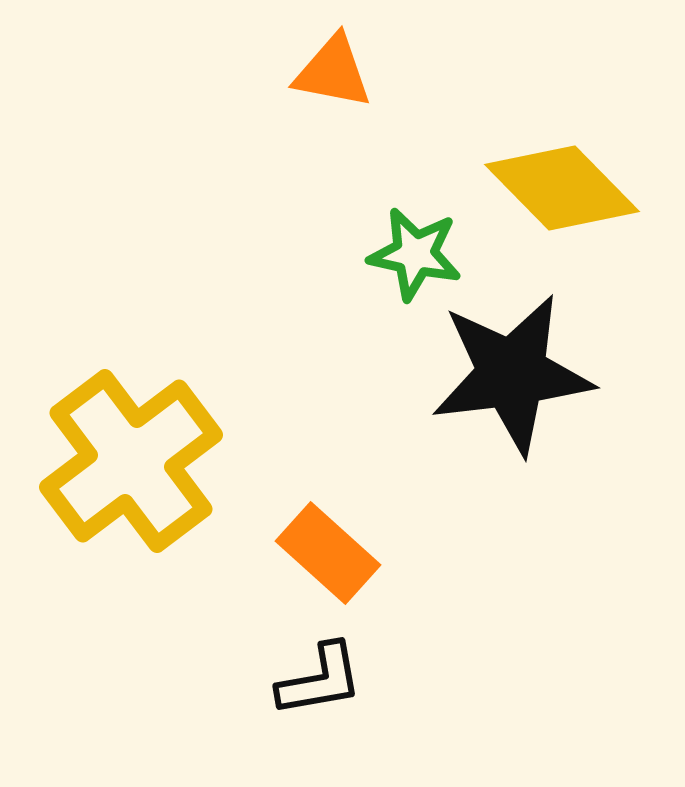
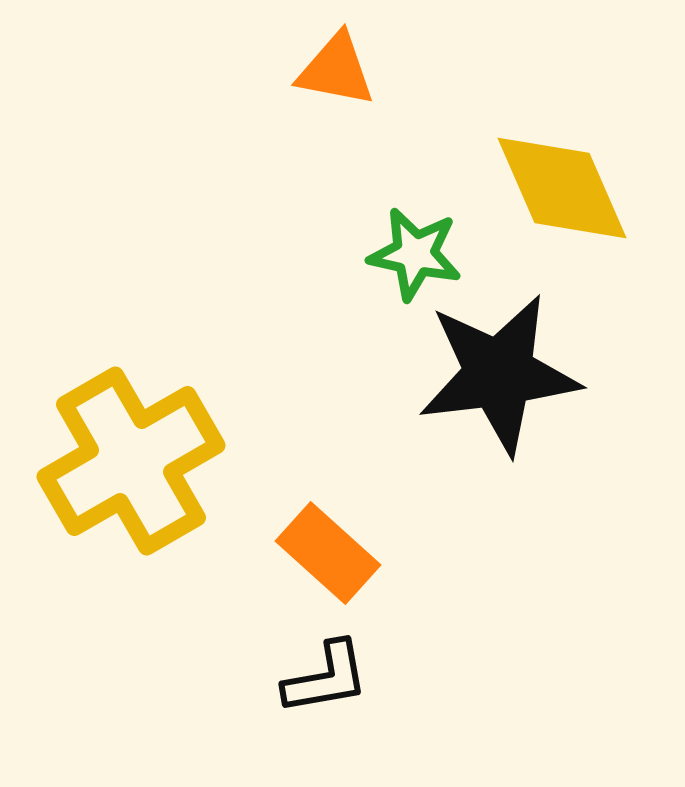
orange triangle: moved 3 px right, 2 px up
yellow diamond: rotated 21 degrees clockwise
black star: moved 13 px left
yellow cross: rotated 7 degrees clockwise
black L-shape: moved 6 px right, 2 px up
